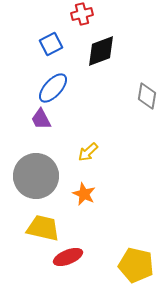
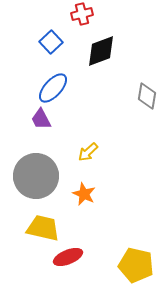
blue square: moved 2 px up; rotated 15 degrees counterclockwise
